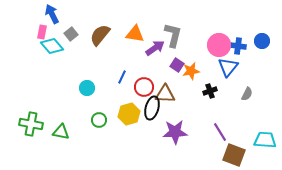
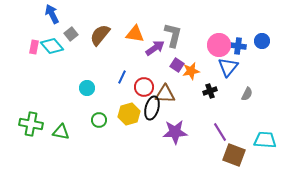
pink rectangle: moved 8 px left, 15 px down
